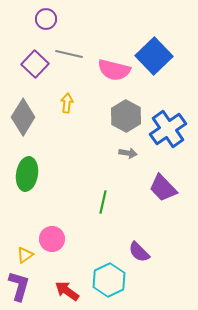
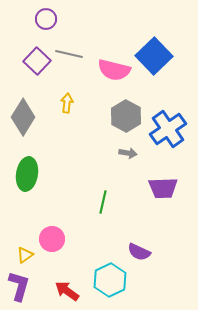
purple square: moved 2 px right, 3 px up
purple trapezoid: rotated 48 degrees counterclockwise
purple semicircle: rotated 20 degrees counterclockwise
cyan hexagon: moved 1 px right
